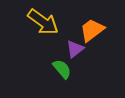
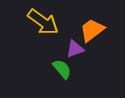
purple triangle: rotated 18 degrees clockwise
